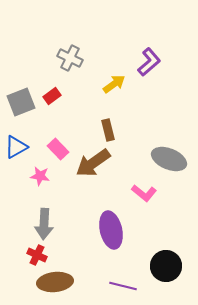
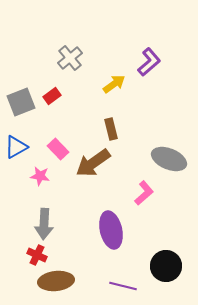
gray cross: rotated 25 degrees clockwise
brown rectangle: moved 3 px right, 1 px up
pink L-shape: rotated 80 degrees counterclockwise
brown ellipse: moved 1 px right, 1 px up
